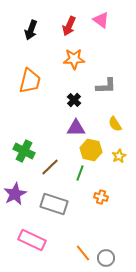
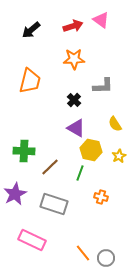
red arrow: moved 4 px right; rotated 132 degrees counterclockwise
black arrow: rotated 30 degrees clockwise
gray L-shape: moved 3 px left
purple triangle: rotated 30 degrees clockwise
green cross: rotated 25 degrees counterclockwise
